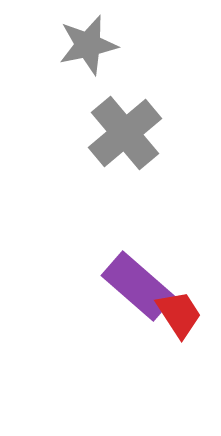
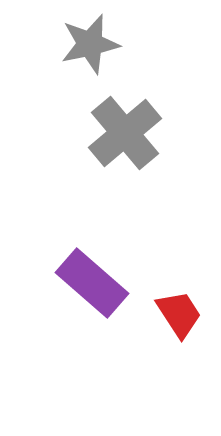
gray star: moved 2 px right, 1 px up
purple rectangle: moved 46 px left, 3 px up
